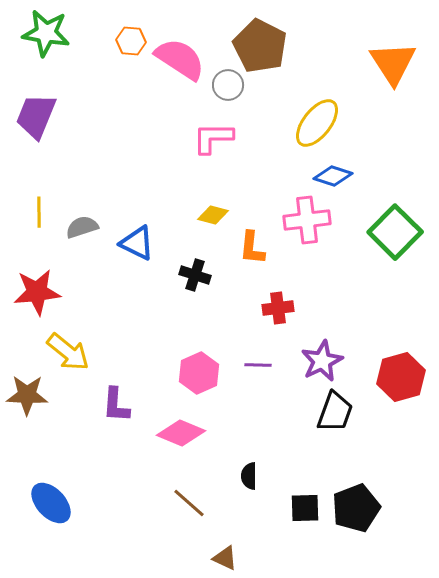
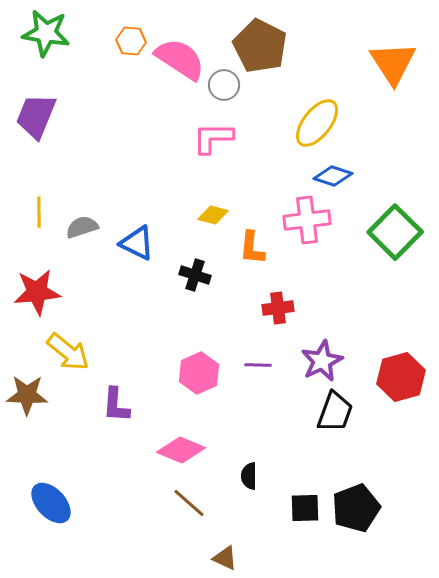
gray circle: moved 4 px left
pink diamond: moved 17 px down
